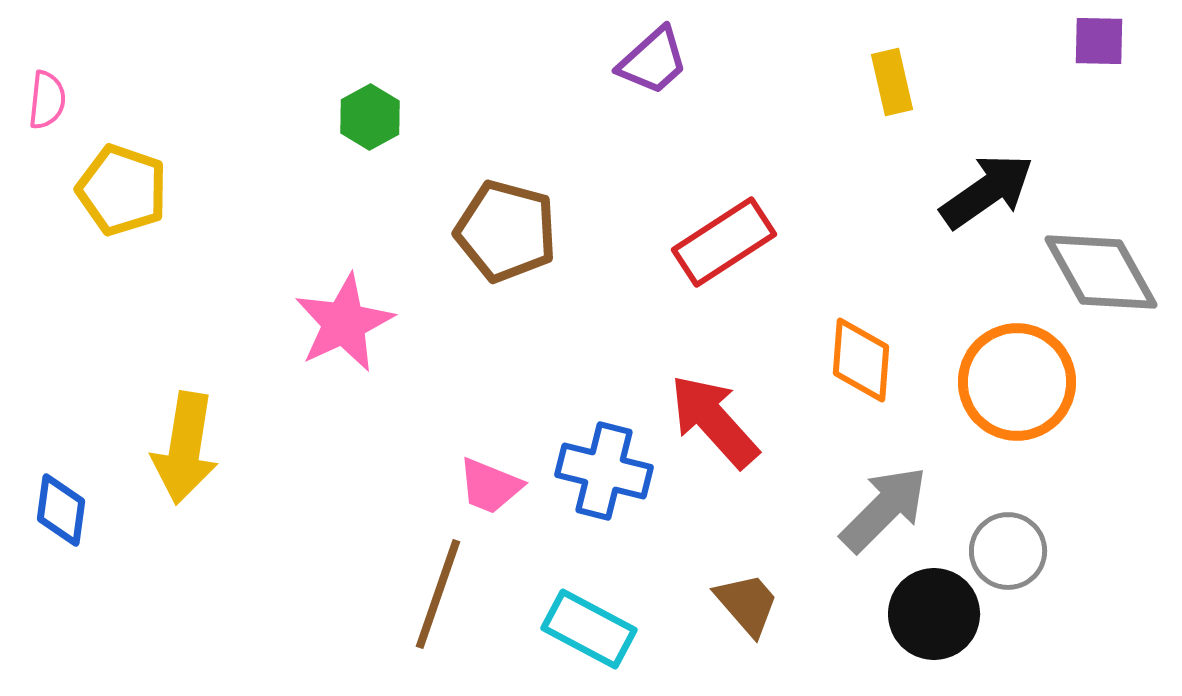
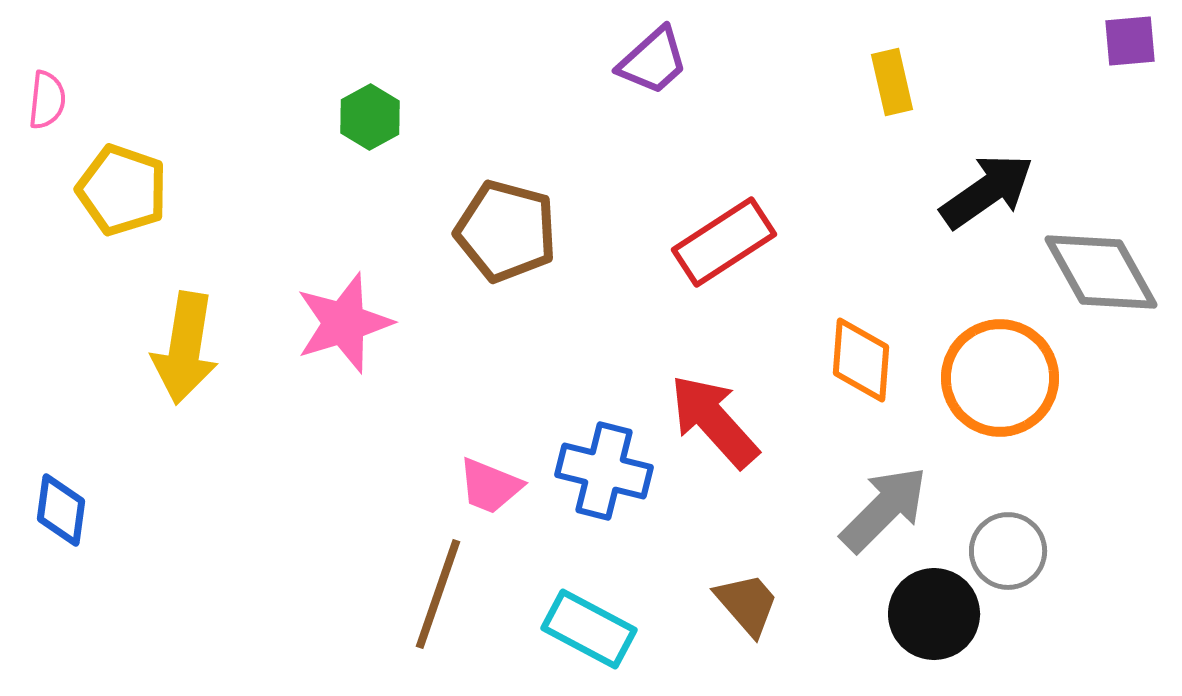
purple square: moved 31 px right; rotated 6 degrees counterclockwise
pink star: rotated 8 degrees clockwise
orange circle: moved 17 px left, 4 px up
yellow arrow: moved 100 px up
